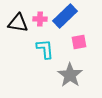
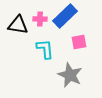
black triangle: moved 2 px down
gray star: rotated 10 degrees counterclockwise
